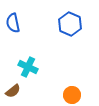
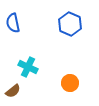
orange circle: moved 2 px left, 12 px up
